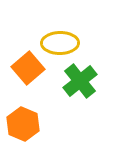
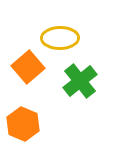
yellow ellipse: moved 5 px up
orange square: moved 1 px up
